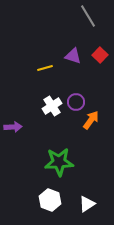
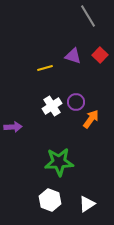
orange arrow: moved 1 px up
